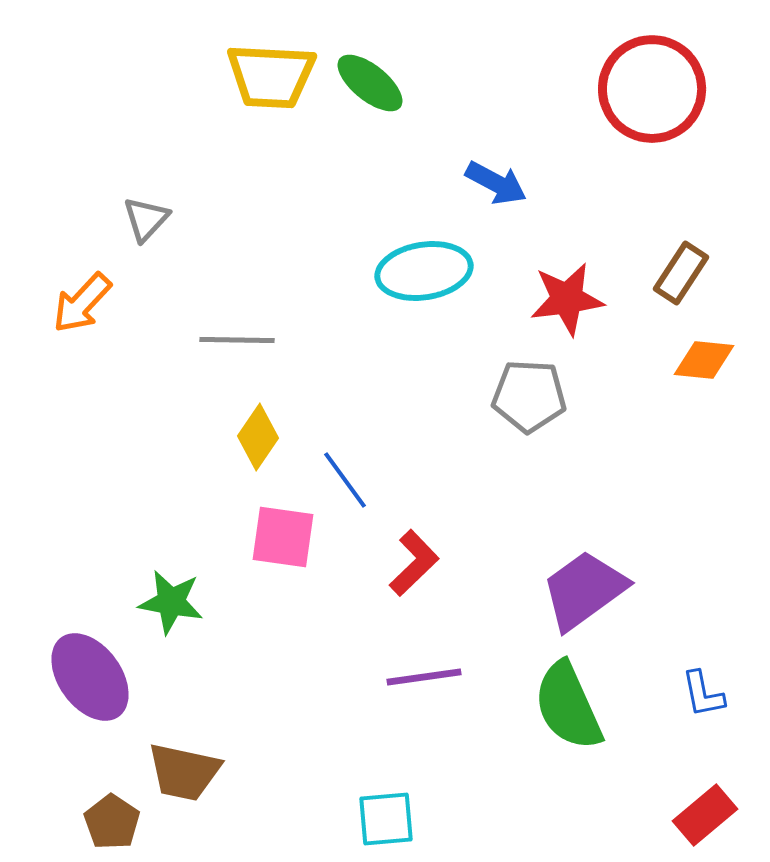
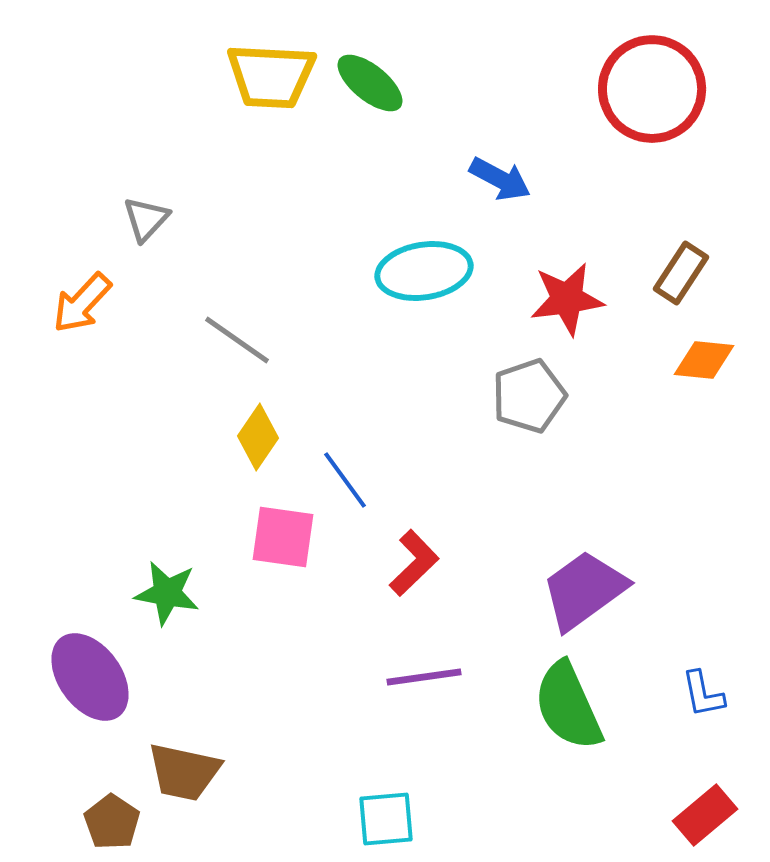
blue arrow: moved 4 px right, 4 px up
gray line: rotated 34 degrees clockwise
gray pentagon: rotated 22 degrees counterclockwise
green star: moved 4 px left, 9 px up
